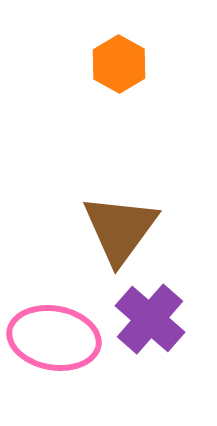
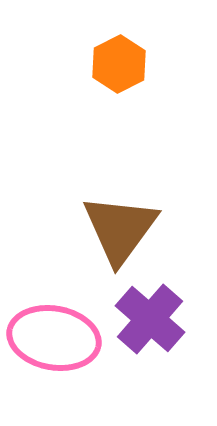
orange hexagon: rotated 4 degrees clockwise
